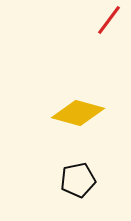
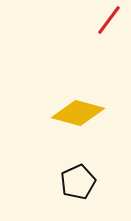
black pentagon: moved 2 px down; rotated 12 degrees counterclockwise
